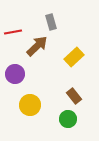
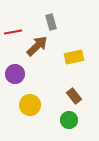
yellow rectangle: rotated 30 degrees clockwise
green circle: moved 1 px right, 1 px down
